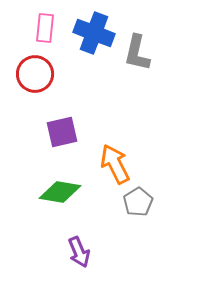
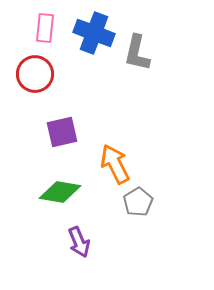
purple arrow: moved 10 px up
